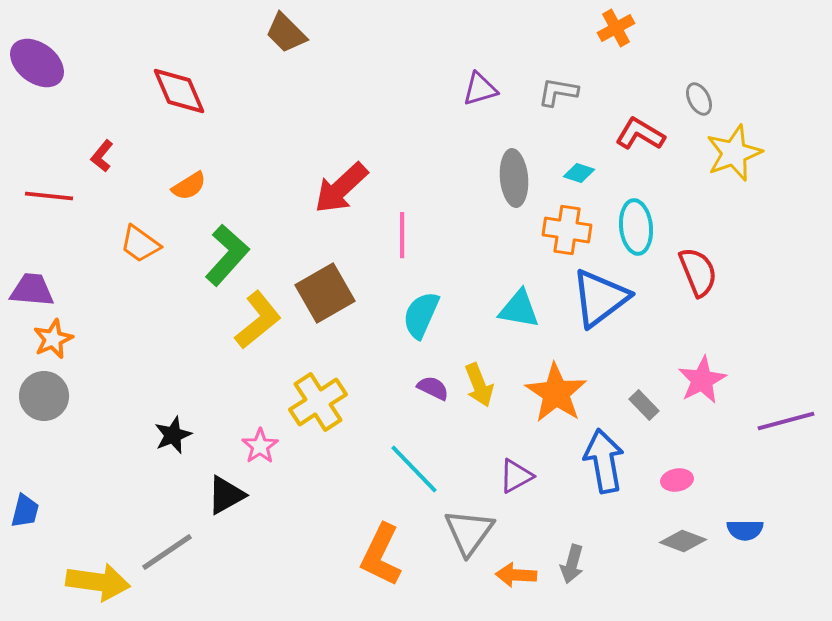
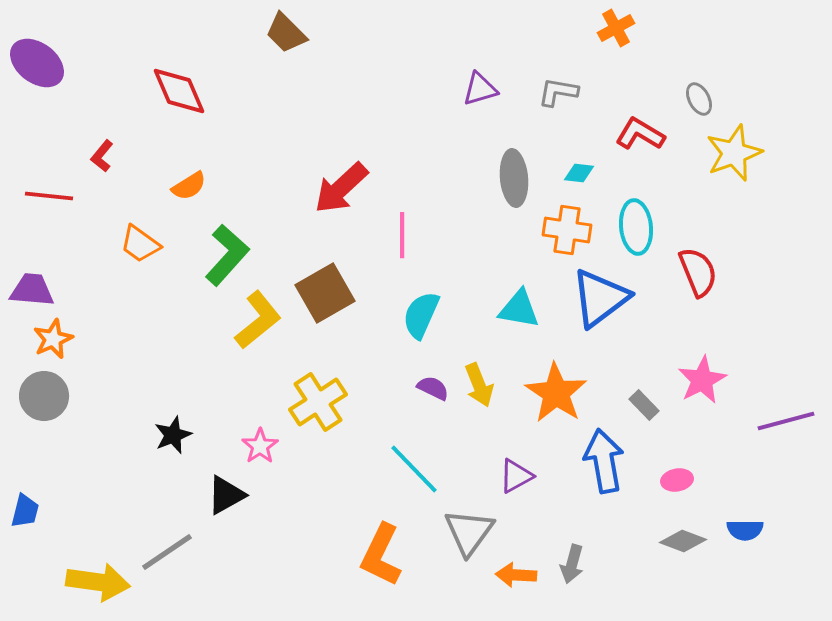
cyan diamond at (579, 173): rotated 12 degrees counterclockwise
